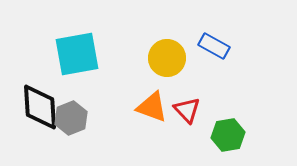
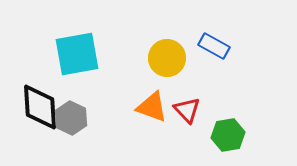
gray hexagon: rotated 12 degrees counterclockwise
